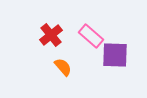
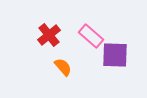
red cross: moved 2 px left
